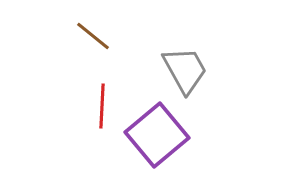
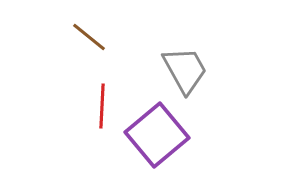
brown line: moved 4 px left, 1 px down
